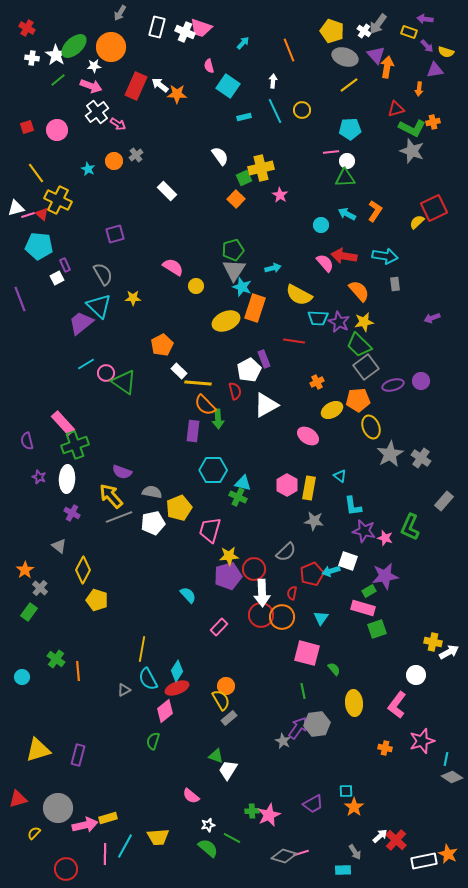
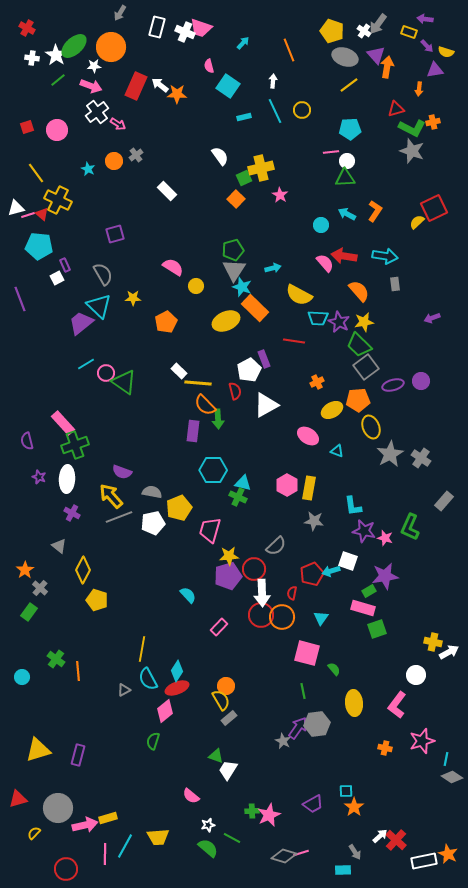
orange rectangle at (255, 308): rotated 64 degrees counterclockwise
orange pentagon at (162, 345): moved 4 px right, 23 px up
cyan triangle at (340, 476): moved 3 px left, 25 px up; rotated 16 degrees counterclockwise
gray semicircle at (286, 552): moved 10 px left, 6 px up
